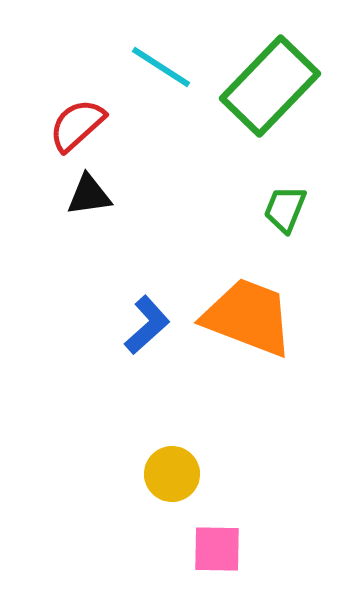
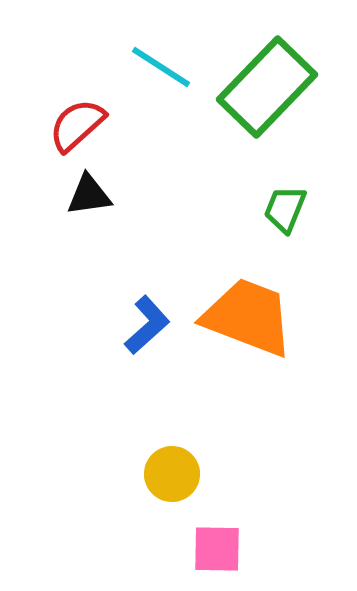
green rectangle: moved 3 px left, 1 px down
